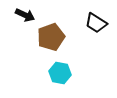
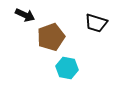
black trapezoid: rotated 15 degrees counterclockwise
cyan hexagon: moved 7 px right, 5 px up
